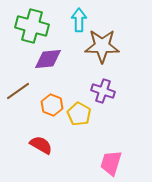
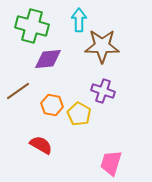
orange hexagon: rotated 10 degrees counterclockwise
